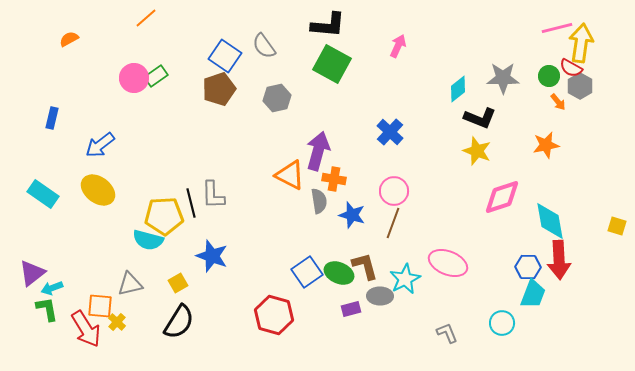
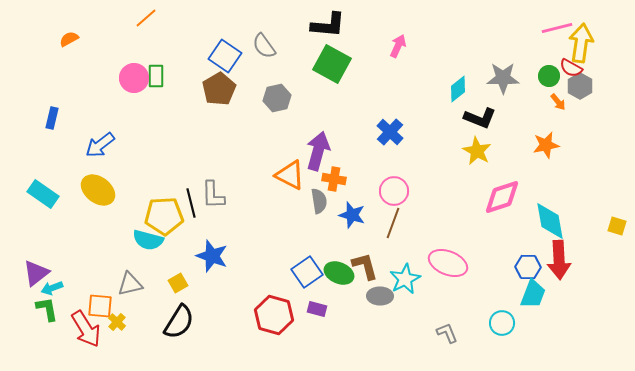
green rectangle at (156, 76): rotated 55 degrees counterclockwise
brown pentagon at (219, 89): rotated 12 degrees counterclockwise
yellow star at (477, 151): rotated 8 degrees clockwise
purple triangle at (32, 273): moved 4 px right
purple rectangle at (351, 309): moved 34 px left; rotated 30 degrees clockwise
